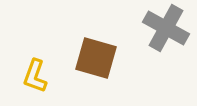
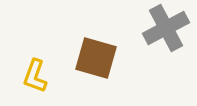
gray cross: rotated 33 degrees clockwise
